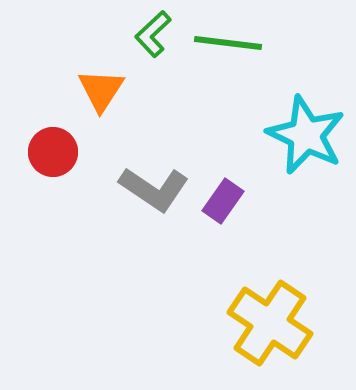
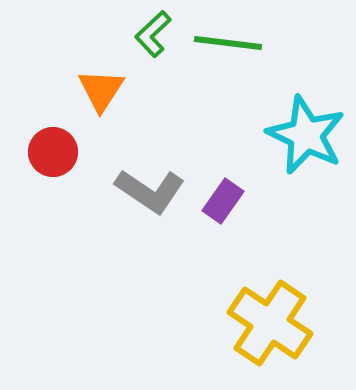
gray L-shape: moved 4 px left, 2 px down
